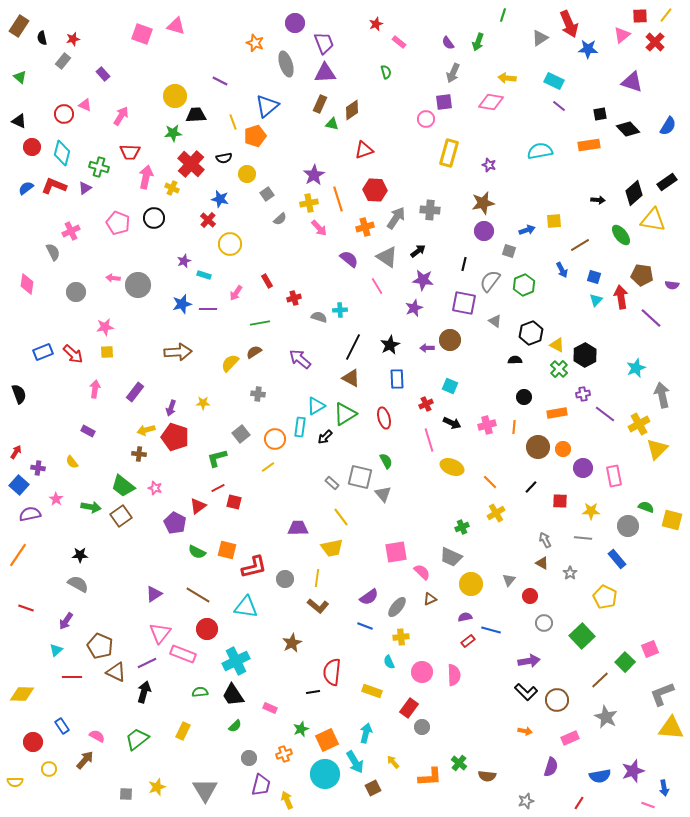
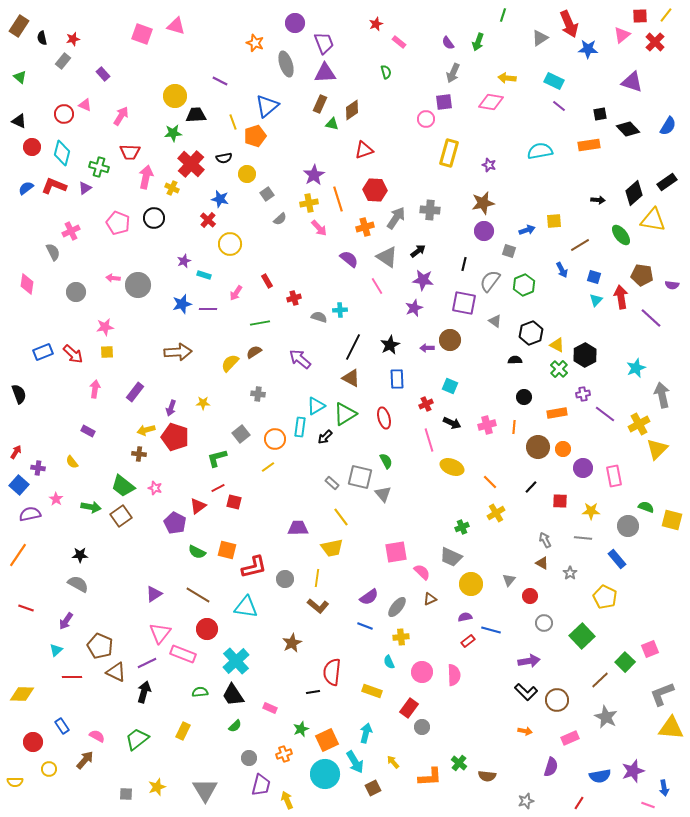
cyan cross at (236, 661): rotated 16 degrees counterclockwise
